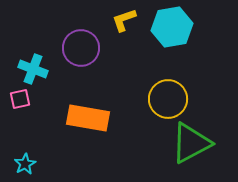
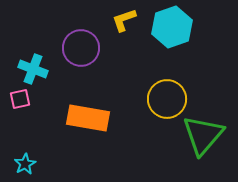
cyan hexagon: rotated 9 degrees counterclockwise
yellow circle: moved 1 px left
green triangle: moved 12 px right, 8 px up; rotated 21 degrees counterclockwise
